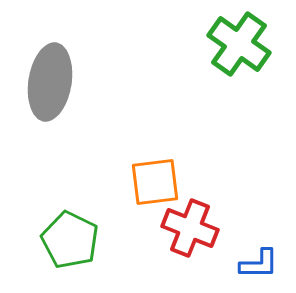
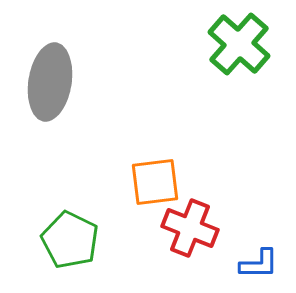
green cross: rotated 6 degrees clockwise
